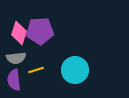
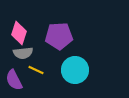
purple pentagon: moved 19 px right, 5 px down
gray semicircle: moved 7 px right, 5 px up
yellow line: rotated 42 degrees clockwise
purple semicircle: rotated 20 degrees counterclockwise
